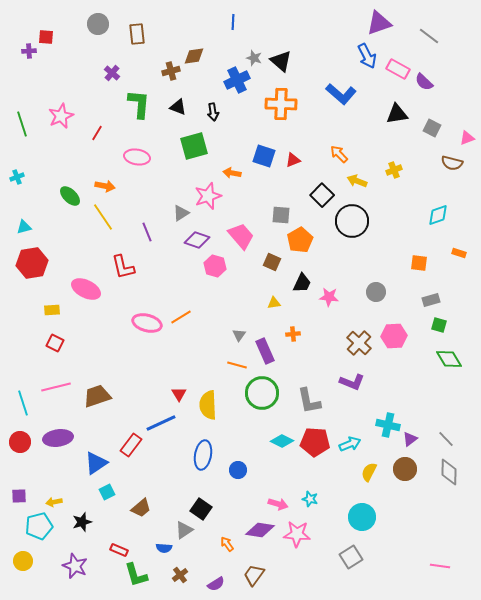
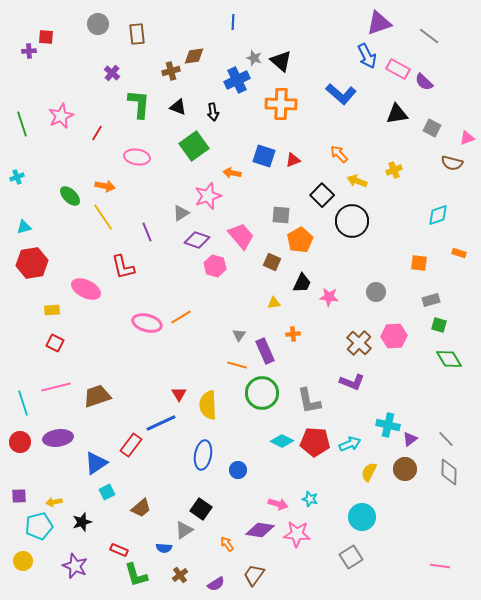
green square at (194, 146): rotated 20 degrees counterclockwise
